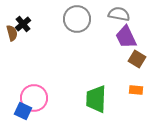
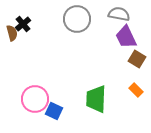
orange rectangle: rotated 40 degrees clockwise
pink circle: moved 1 px right, 1 px down
blue square: moved 31 px right
